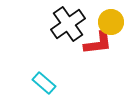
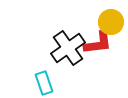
black cross: moved 24 px down
cyan rectangle: rotated 30 degrees clockwise
